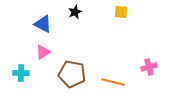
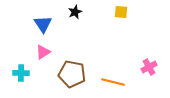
blue triangle: rotated 30 degrees clockwise
pink cross: rotated 14 degrees counterclockwise
